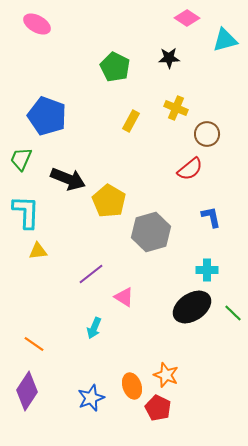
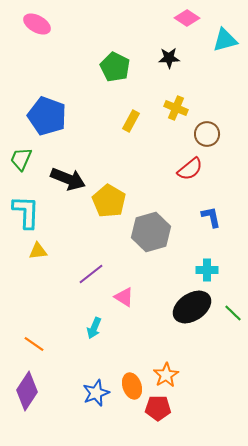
orange star: rotated 20 degrees clockwise
blue star: moved 5 px right, 5 px up
red pentagon: rotated 25 degrees counterclockwise
